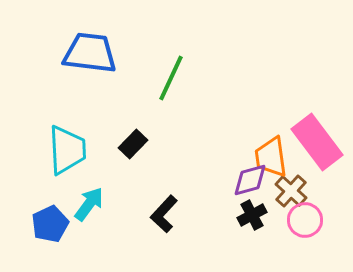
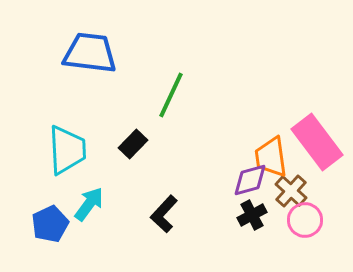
green line: moved 17 px down
